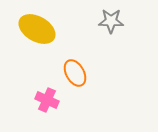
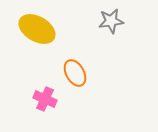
gray star: rotated 10 degrees counterclockwise
pink cross: moved 2 px left, 1 px up
